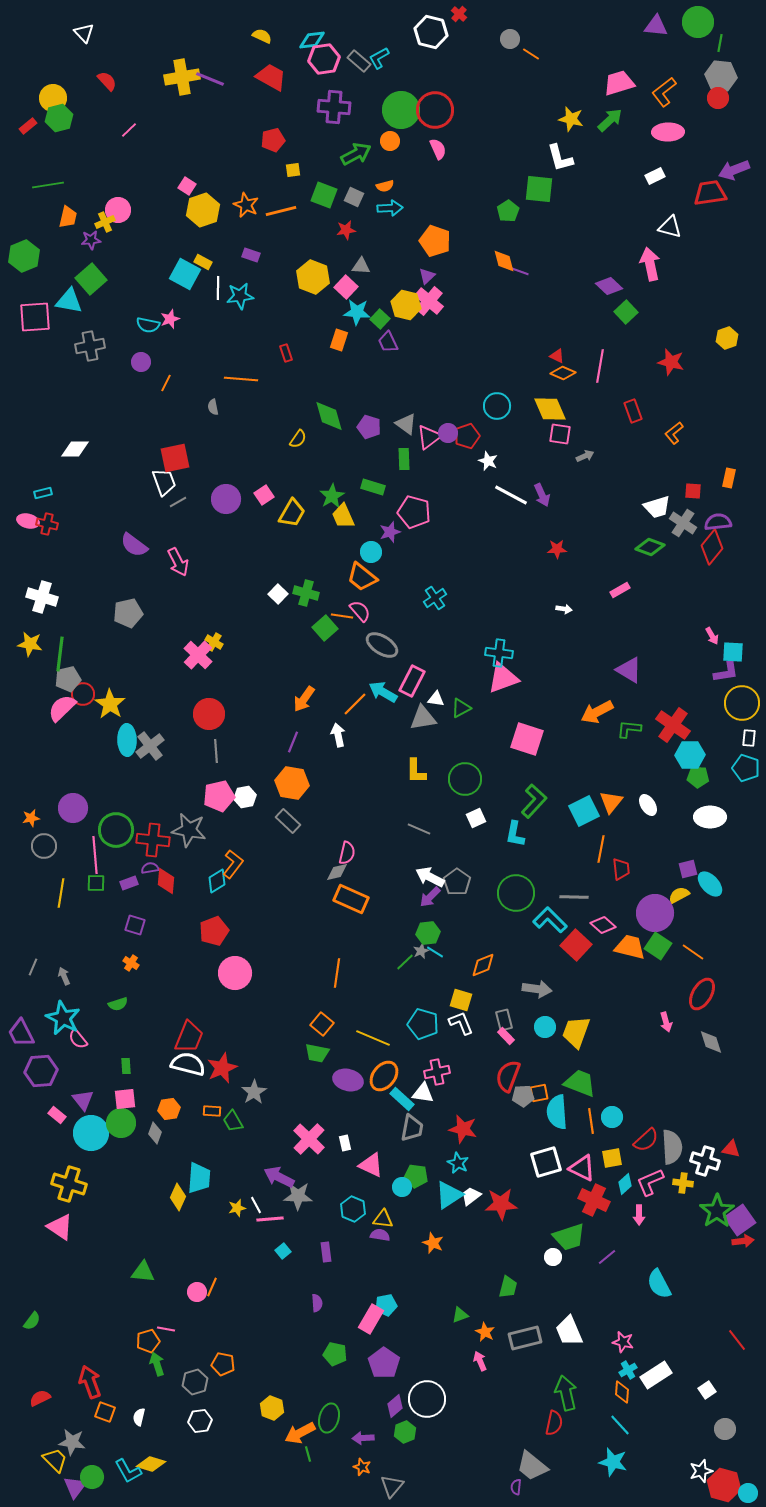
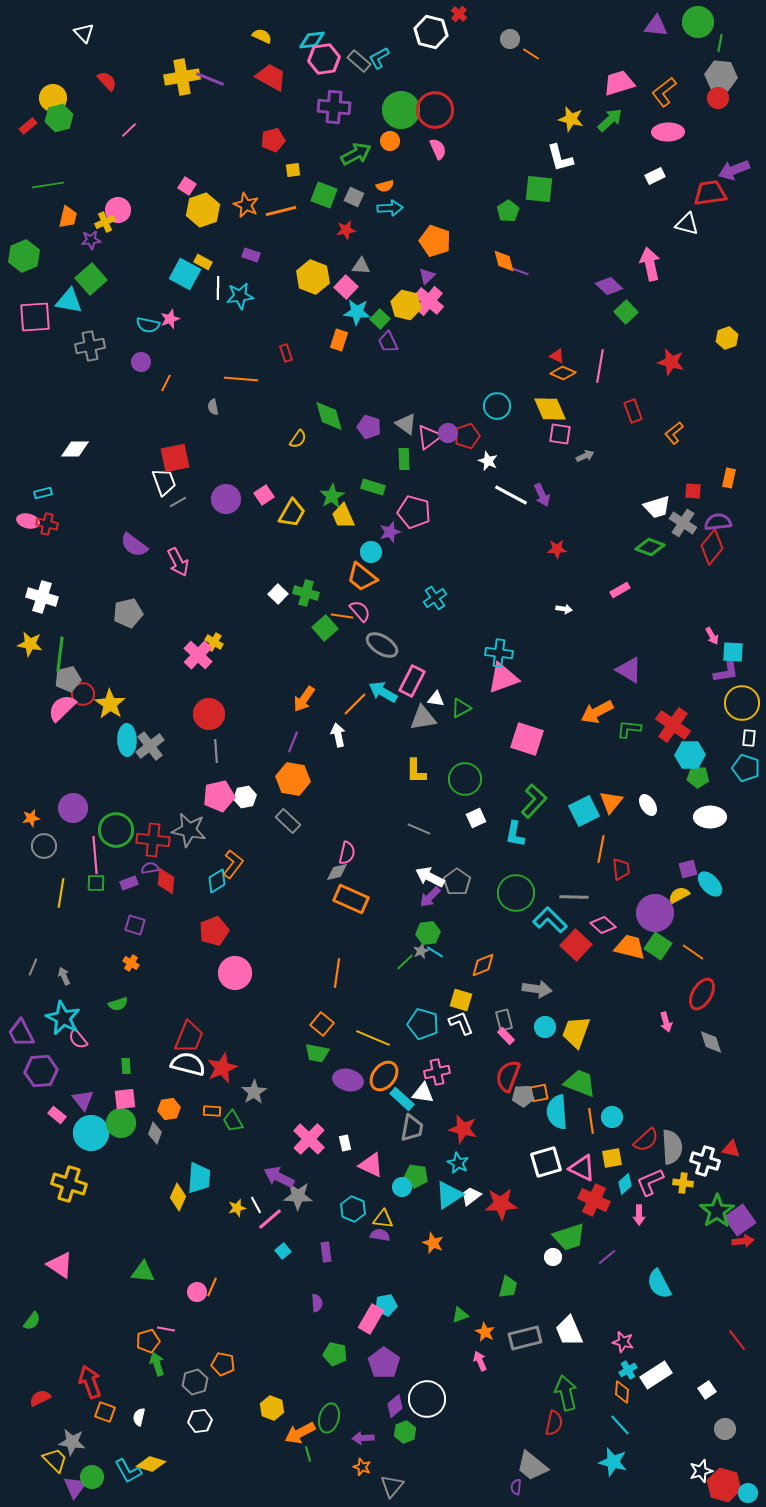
white triangle at (670, 227): moved 17 px right, 3 px up
orange hexagon at (292, 783): moved 1 px right, 4 px up
pink line at (270, 1219): rotated 36 degrees counterclockwise
pink triangle at (60, 1227): moved 38 px down
